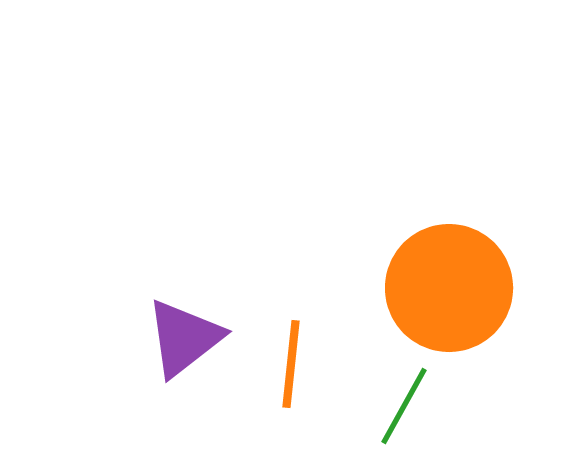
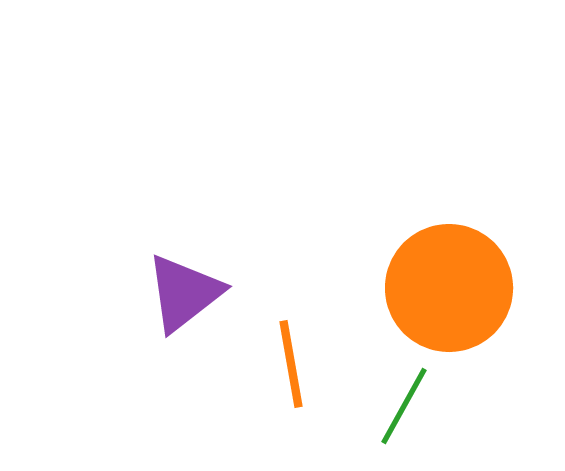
purple triangle: moved 45 px up
orange line: rotated 16 degrees counterclockwise
